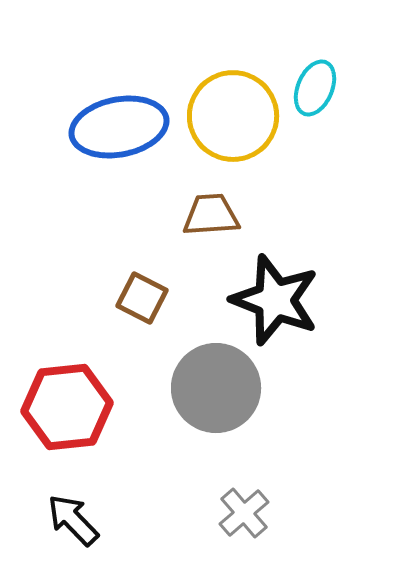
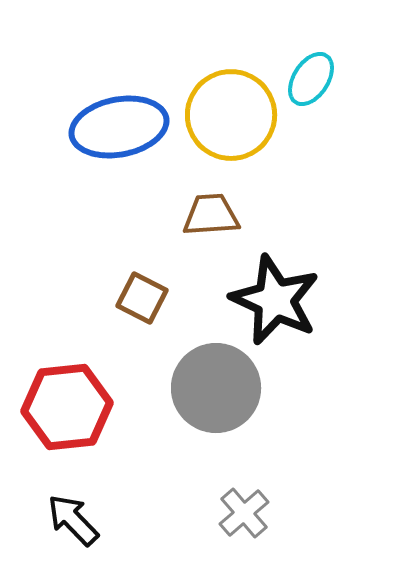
cyan ellipse: moved 4 px left, 9 px up; rotated 10 degrees clockwise
yellow circle: moved 2 px left, 1 px up
black star: rotated 4 degrees clockwise
